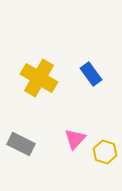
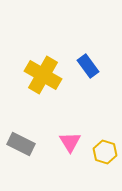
blue rectangle: moved 3 px left, 8 px up
yellow cross: moved 4 px right, 3 px up
pink triangle: moved 5 px left, 3 px down; rotated 15 degrees counterclockwise
